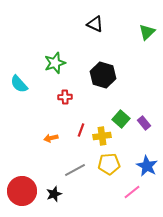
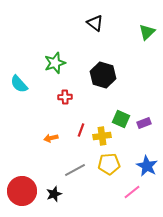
black triangle: moved 1 px up; rotated 12 degrees clockwise
green square: rotated 18 degrees counterclockwise
purple rectangle: rotated 72 degrees counterclockwise
